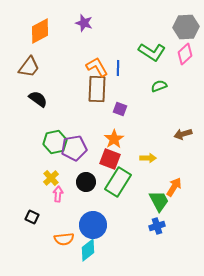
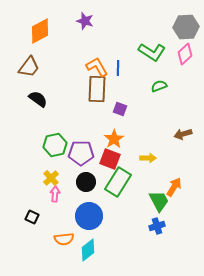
purple star: moved 1 px right, 2 px up
green hexagon: moved 3 px down
purple pentagon: moved 7 px right, 5 px down; rotated 10 degrees clockwise
pink arrow: moved 3 px left
blue circle: moved 4 px left, 9 px up
